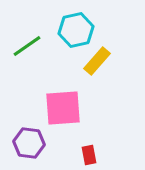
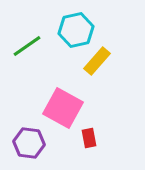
pink square: rotated 33 degrees clockwise
red rectangle: moved 17 px up
